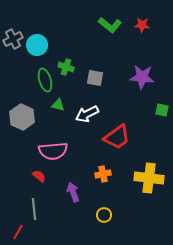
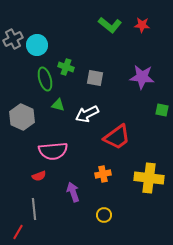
green ellipse: moved 1 px up
red semicircle: rotated 120 degrees clockwise
